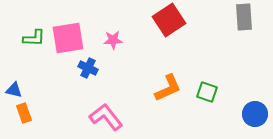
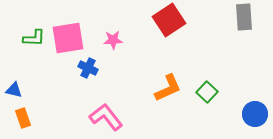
green square: rotated 25 degrees clockwise
orange rectangle: moved 1 px left, 5 px down
